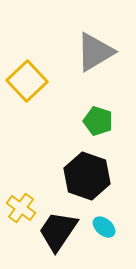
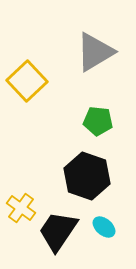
green pentagon: rotated 12 degrees counterclockwise
